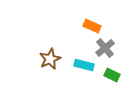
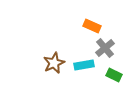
brown star: moved 4 px right, 4 px down
cyan rectangle: rotated 24 degrees counterclockwise
green rectangle: moved 2 px right
